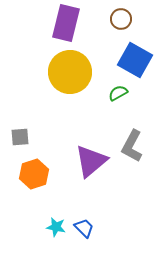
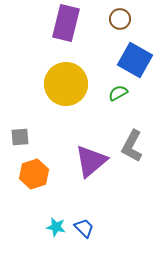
brown circle: moved 1 px left
yellow circle: moved 4 px left, 12 px down
